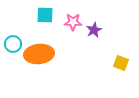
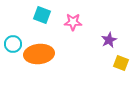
cyan square: moved 3 px left; rotated 18 degrees clockwise
purple star: moved 15 px right, 10 px down
